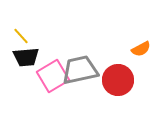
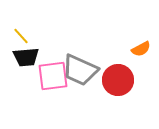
gray trapezoid: rotated 144 degrees counterclockwise
pink square: rotated 24 degrees clockwise
